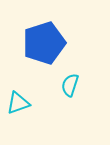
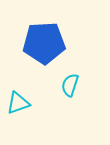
blue pentagon: rotated 15 degrees clockwise
